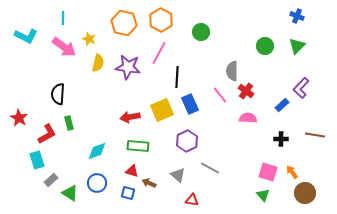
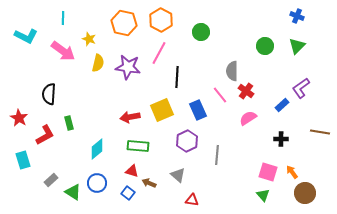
pink arrow at (64, 47): moved 1 px left, 4 px down
purple L-shape at (301, 88): rotated 10 degrees clockwise
black semicircle at (58, 94): moved 9 px left
blue rectangle at (190, 104): moved 8 px right, 6 px down
pink semicircle at (248, 118): rotated 36 degrees counterclockwise
red L-shape at (47, 134): moved 2 px left, 1 px down
brown line at (315, 135): moved 5 px right, 3 px up
cyan diamond at (97, 151): moved 2 px up; rotated 20 degrees counterclockwise
cyan rectangle at (37, 160): moved 14 px left
gray line at (210, 168): moved 7 px right, 13 px up; rotated 66 degrees clockwise
green triangle at (70, 193): moved 3 px right, 1 px up
blue square at (128, 193): rotated 24 degrees clockwise
